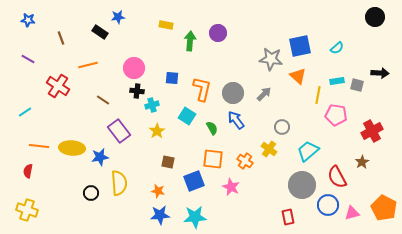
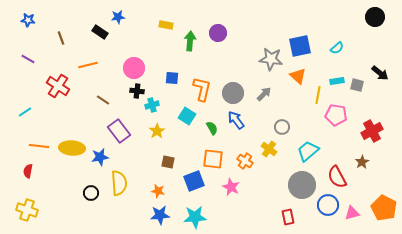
black arrow at (380, 73): rotated 36 degrees clockwise
